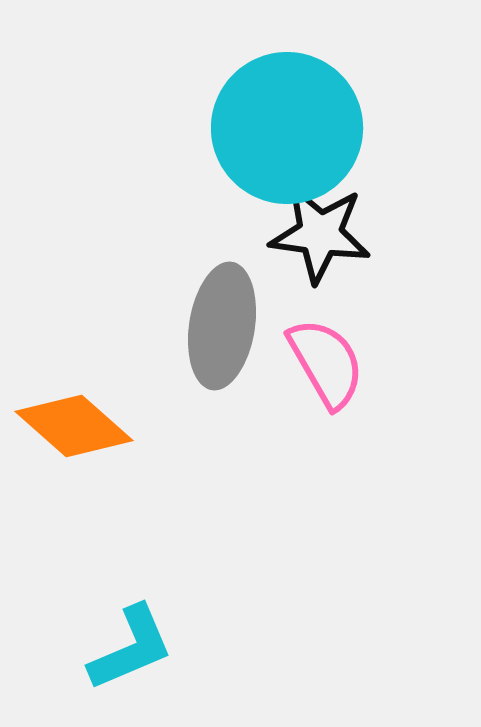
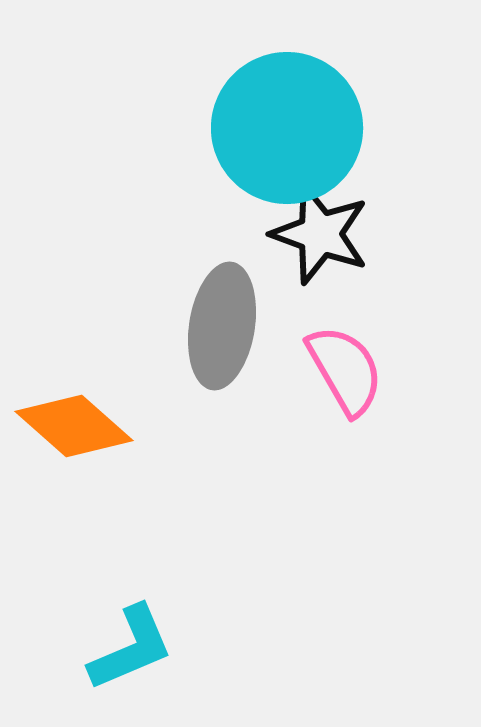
black star: rotated 12 degrees clockwise
pink semicircle: moved 19 px right, 7 px down
